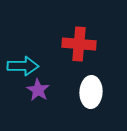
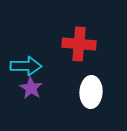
cyan arrow: moved 3 px right
purple star: moved 7 px left, 2 px up
